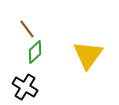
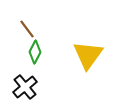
green diamond: rotated 20 degrees counterclockwise
black cross: rotated 20 degrees clockwise
